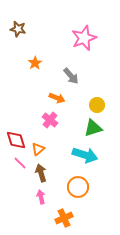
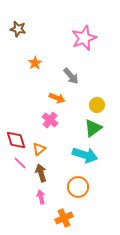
green triangle: rotated 18 degrees counterclockwise
orange triangle: moved 1 px right
